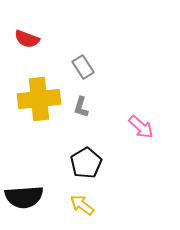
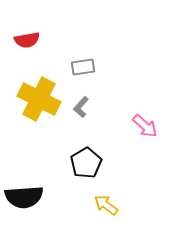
red semicircle: moved 1 px down; rotated 30 degrees counterclockwise
gray rectangle: rotated 65 degrees counterclockwise
yellow cross: rotated 33 degrees clockwise
gray L-shape: rotated 25 degrees clockwise
pink arrow: moved 4 px right, 1 px up
yellow arrow: moved 24 px right
